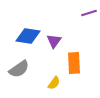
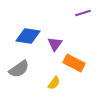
purple line: moved 6 px left
purple triangle: moved 1 px right, 3 px down
orange rectangle: rotated 60 degrees counterclockwise
